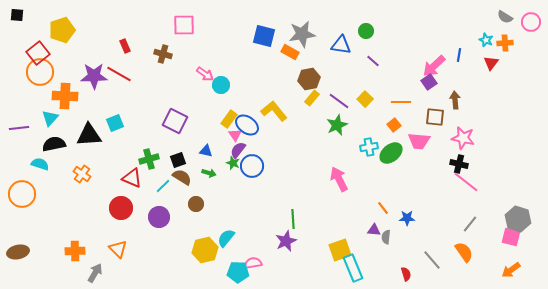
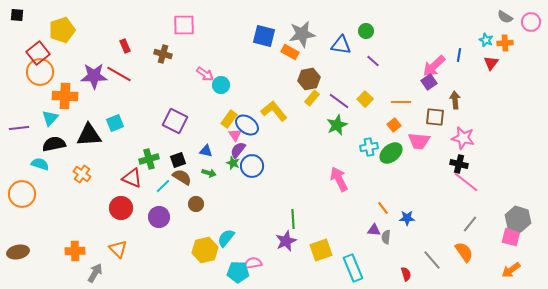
yellow square at (340, 250): moved 19 px left
